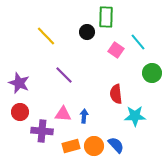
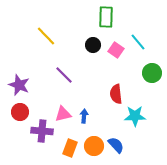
black circle: moved 6 px right, 13 px down
purple star: moved 2 px down
pink triangle: rotated 18 degrees counterclockwise
orange rectangle: moved 1 px left, 2 px down; rotated 54 degrees counterclockwise
